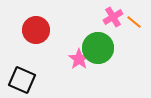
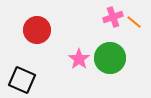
pink cross: rotated 12 degrees clockwise
red circle: moved 1 px right
green circle: moved 12 px right, 10 px down
